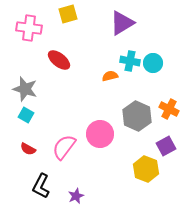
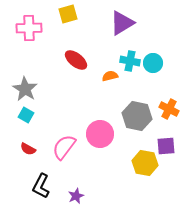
pink cross: rotated 10 degrees counterclockwise
red ellipse: moved 17 px right
gray star: rotated 15 degrees clockwise
gray hexagon: rotated 12 degrees counterclockwise
purple square: rotated 24 degrees clockwise
yellow hexagon: moved 1 px left, 6 px up; rotated 10 degrees counterclockwise
